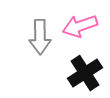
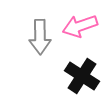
black cross: moved 3 px left, 3 px down; rotated 24 degrees counterclockwise
